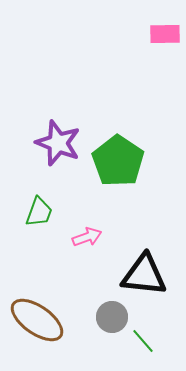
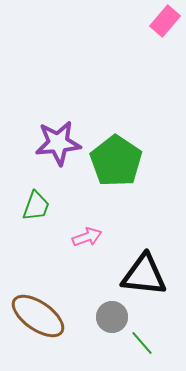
pink rectangle: moved 13 px up; rotated 48 degrees counterclockwise
purple star: rotated 27 degrees counterclockwise
green pentagon: moved 2 px left
green trapezoid: moved 3 px left, 6 px up
brown ellipse: moved 1 px right, 4 px up
green line: moved 1 px left, 2 px down
